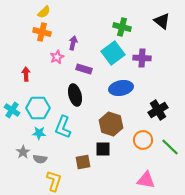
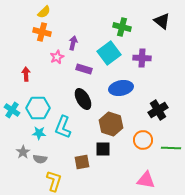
cyan square: moved 4 px left
black ellipse: moved 8 px right, 4 px down; rotated 15 degrees counterclockwise
green line: moved 1 px right, 1 px down; rotated 42 degrees counterclockwise
brown square: moved 1 px left
